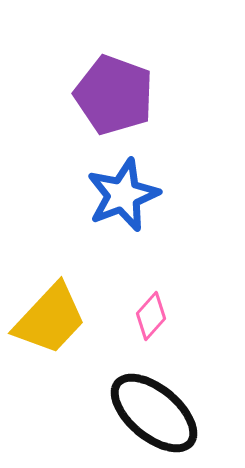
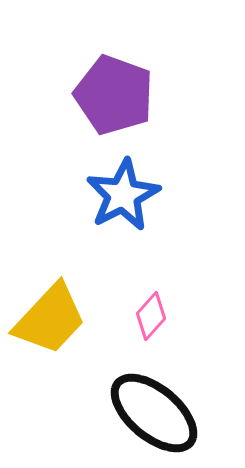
blue star: rotated 6 degrees counterclockwise
